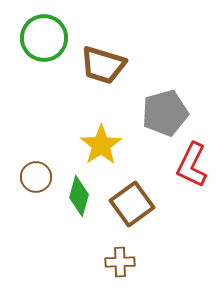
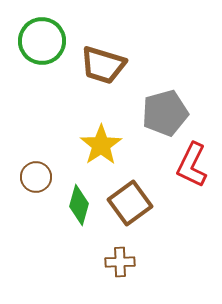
green circle: moved 2 px left, 3 px down
green diamond: moved 9 px down
brown square: moved 2 px left, 1 px up
